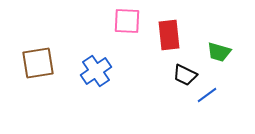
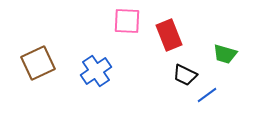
red rectangle: rotated 16 degrees counterclockwise
green trapezoid: moved 6 px right, 2 px down
brown square: rotated 16 degrees counterclockwise
